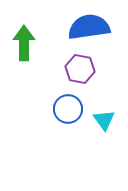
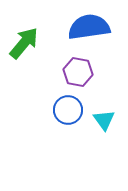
green arrow: rotated 40 degrees clockwise
purple hexagon: moved 2 px left, 3 px down
blue circle: moved 1 px down
